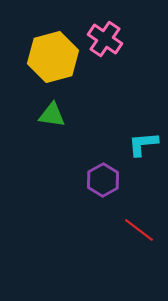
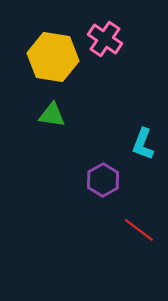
yellow hexagon: rotated 24 degrees clockwise
cyan L-shape: rotated 64 degrees counterclockwise
